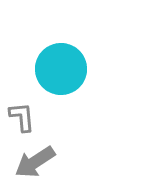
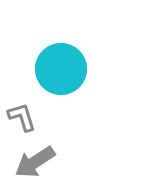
gray L-shape: rotated 12 degrees counterclockwise
